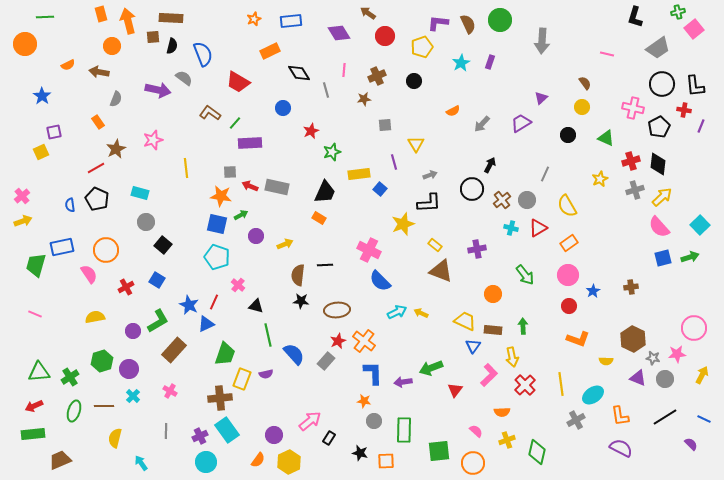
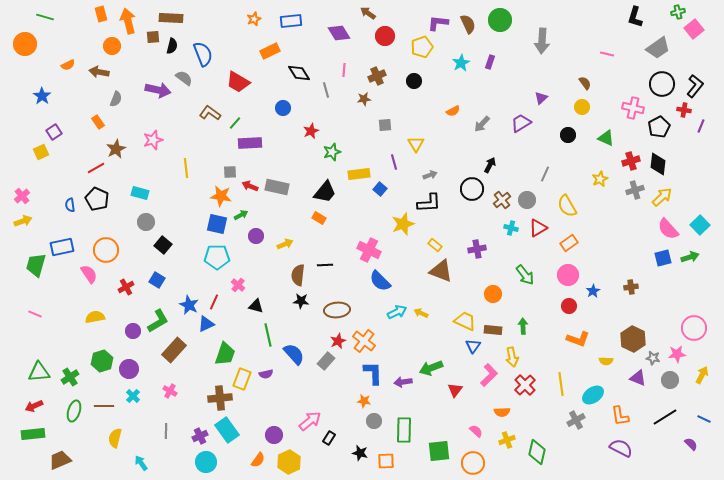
green line at (45, 17): rotated 18 degrees clockwise
black L-shape at (695, 86): rotated 135 degrees counterclockwise
purple square at (54, 132): rotated 21 degrees counterclockwise
black trapezoid at (325, 192): rotated 15 degrees clockwise
pink semicircle at (659, 227): moved 9 px right, 2 px down
cyan pentagon at (217, 257): rotated 20 degrees counterclockwise
gray circle at (665, 379): moved 5 px right, 1 px down
